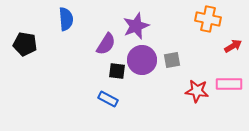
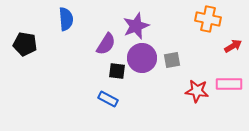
purple circle: moved 2 px up
